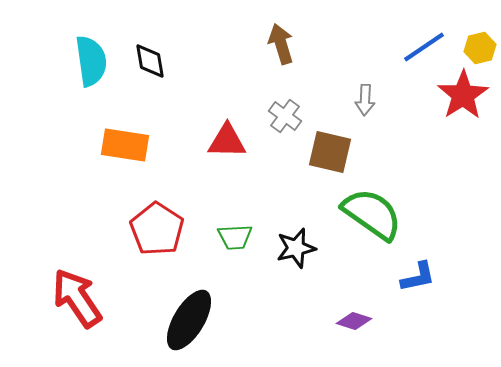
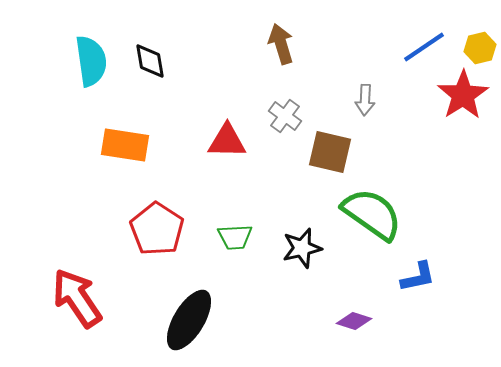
black star: moved 6 px right
